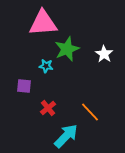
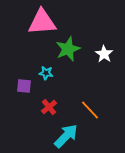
pink triangle: moved 1 px left, 1 px up
green star: moved 1 px right
cyan star: moved 7 px down
red cross: moved 1 px right, 1 px up
orange line: moved 2 px up
